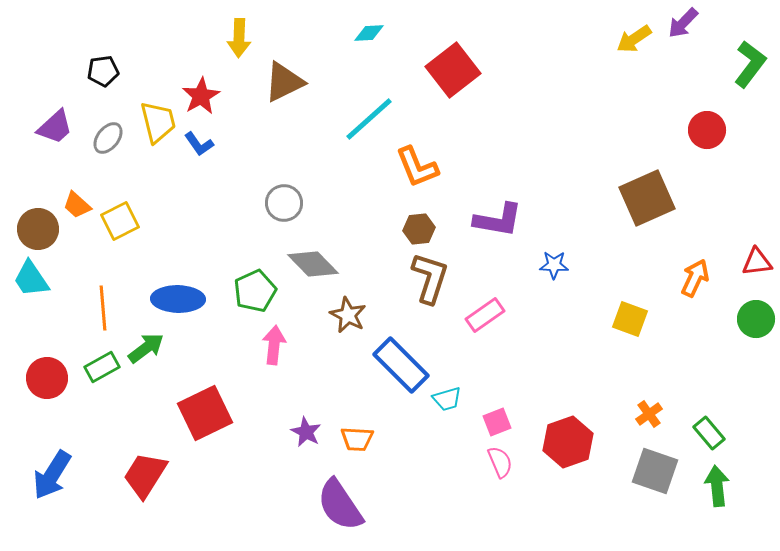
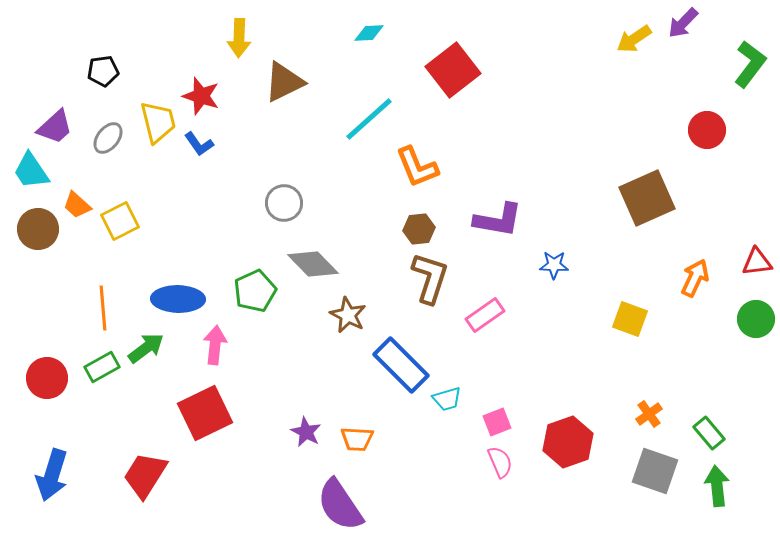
red star at (201, 96): rotated 24 degrees counterclockwise
cyan trapezoid at (31, 279): moved 108 px up
pink arrow at (274, 345): moved 59 px left
blue arrow at (52, 475): rotated 15 degrees counterclockwise
